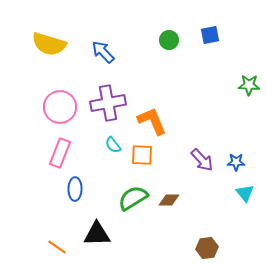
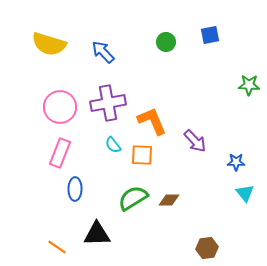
green circle: moved 3 px left, 2 px down
purple arrow: moved 7 px left, 19 px up
